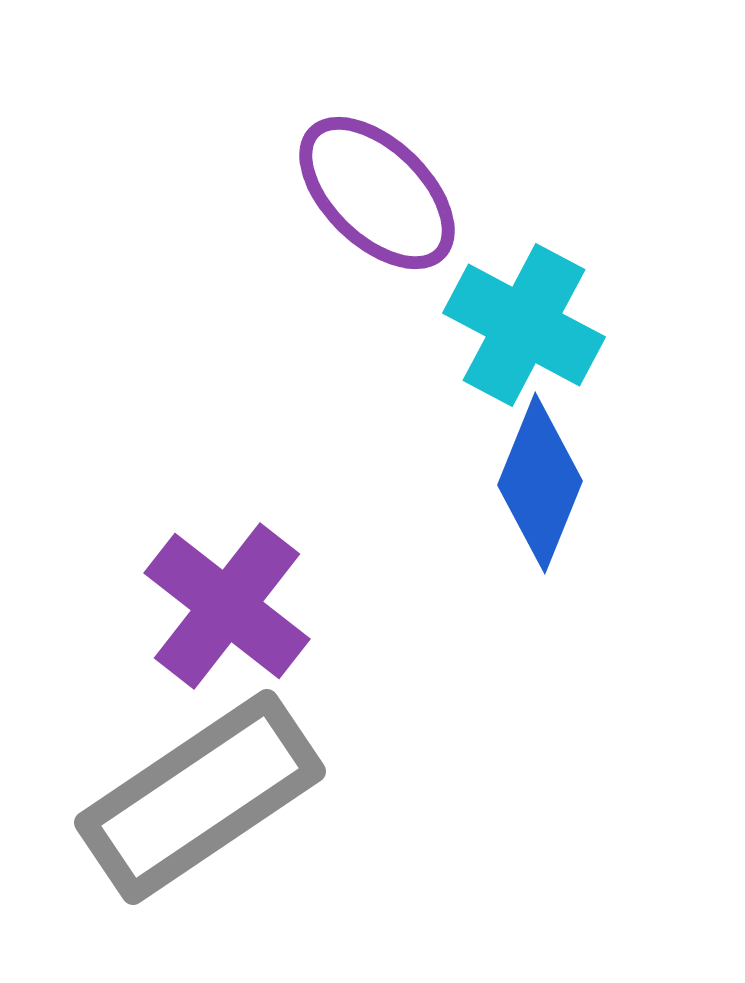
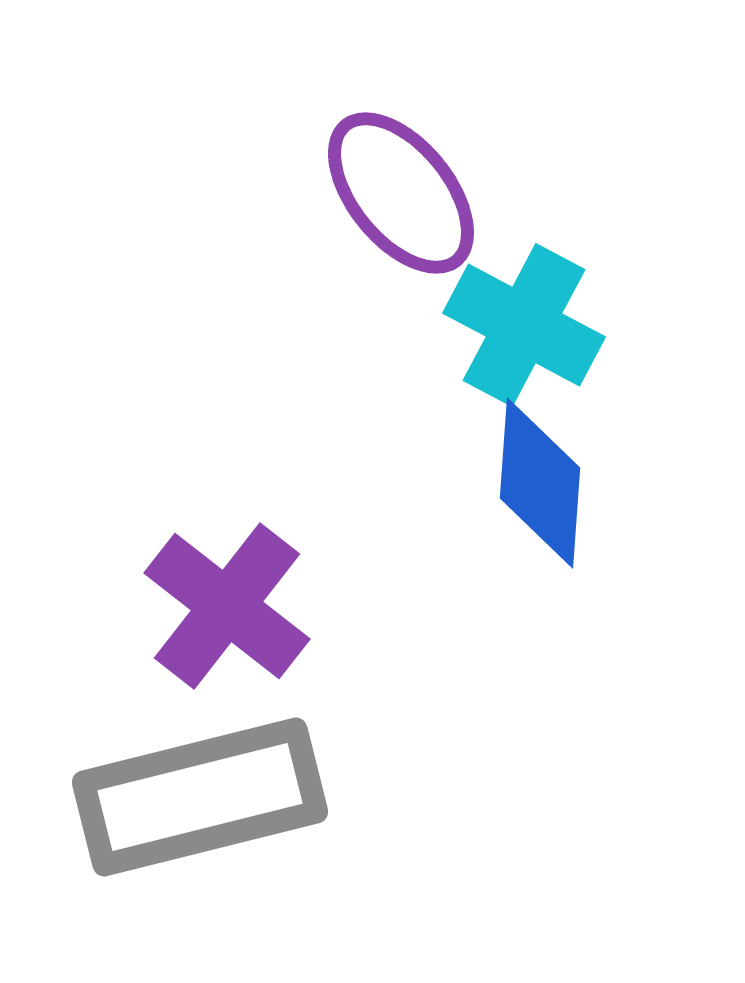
purple ellipse: moved 24 px right; rotated 7 degrees clockwise
blue diamond: rotated 18 degrees counterclockwise
gray rectangle: rotated 20 degrees clockwise
